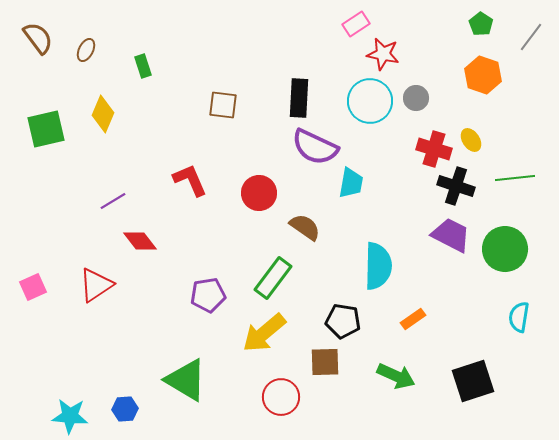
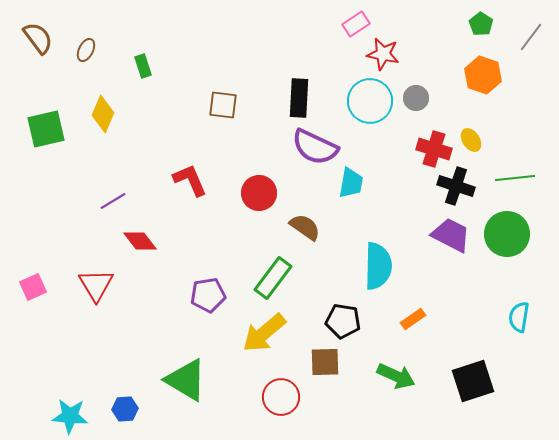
green circle at (505, 249): moved 2 px right, 15 px up
red triangle at (96, 285): rotated 27 degrees counterclockwise
